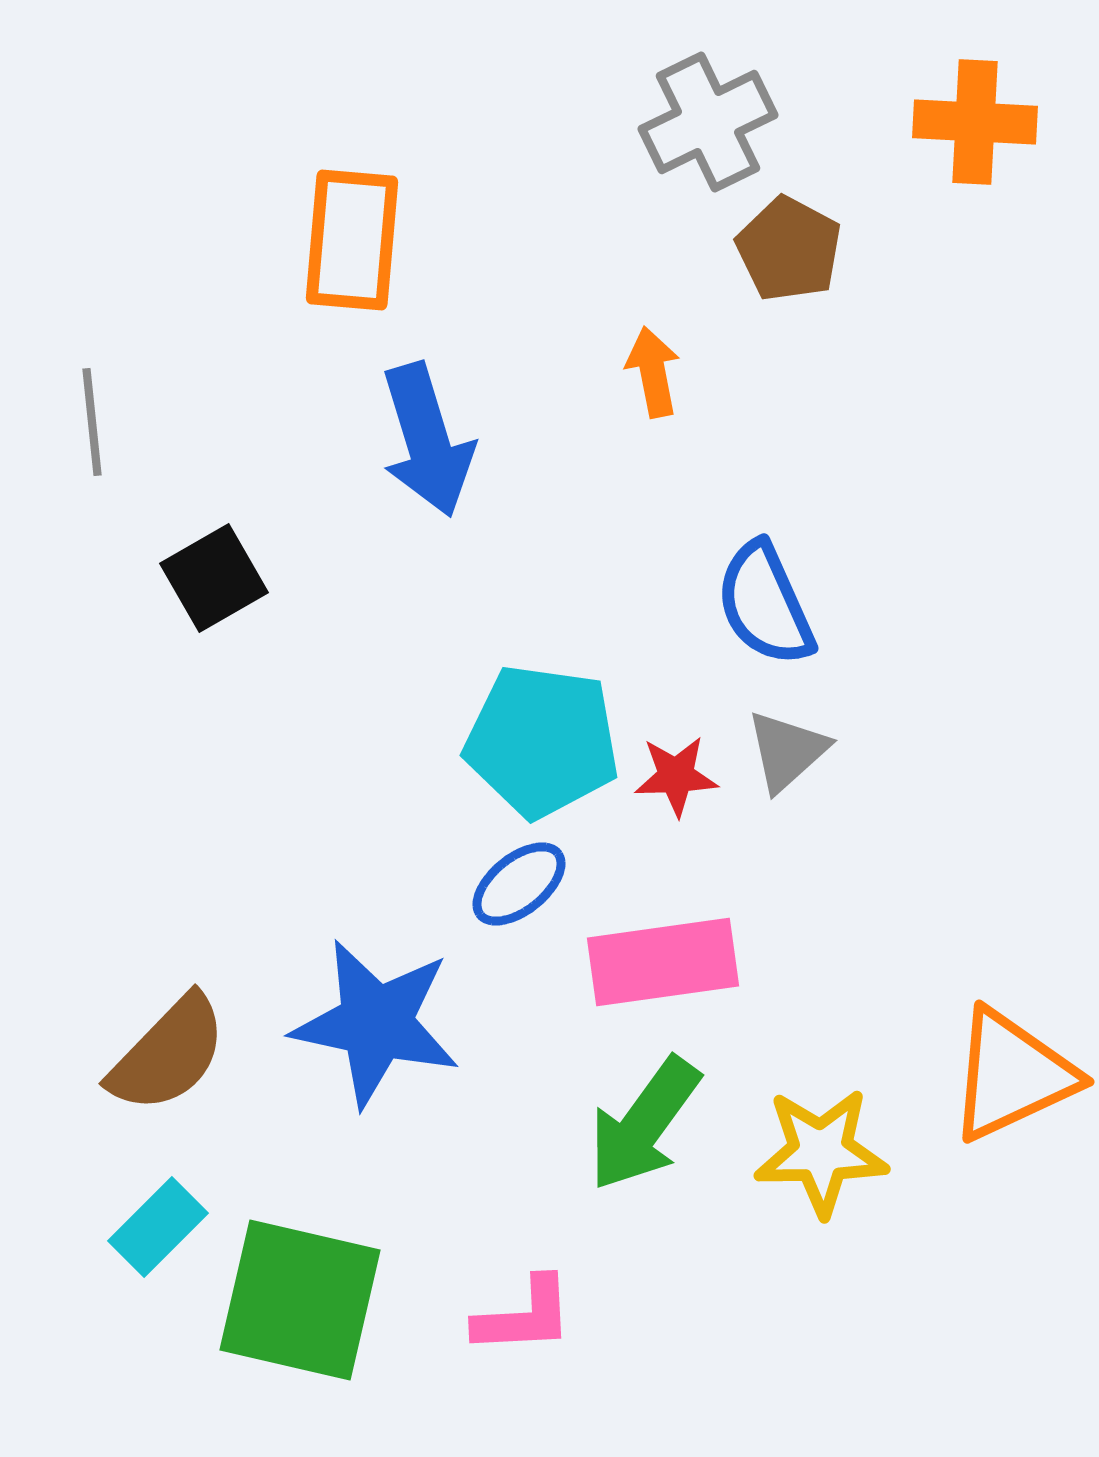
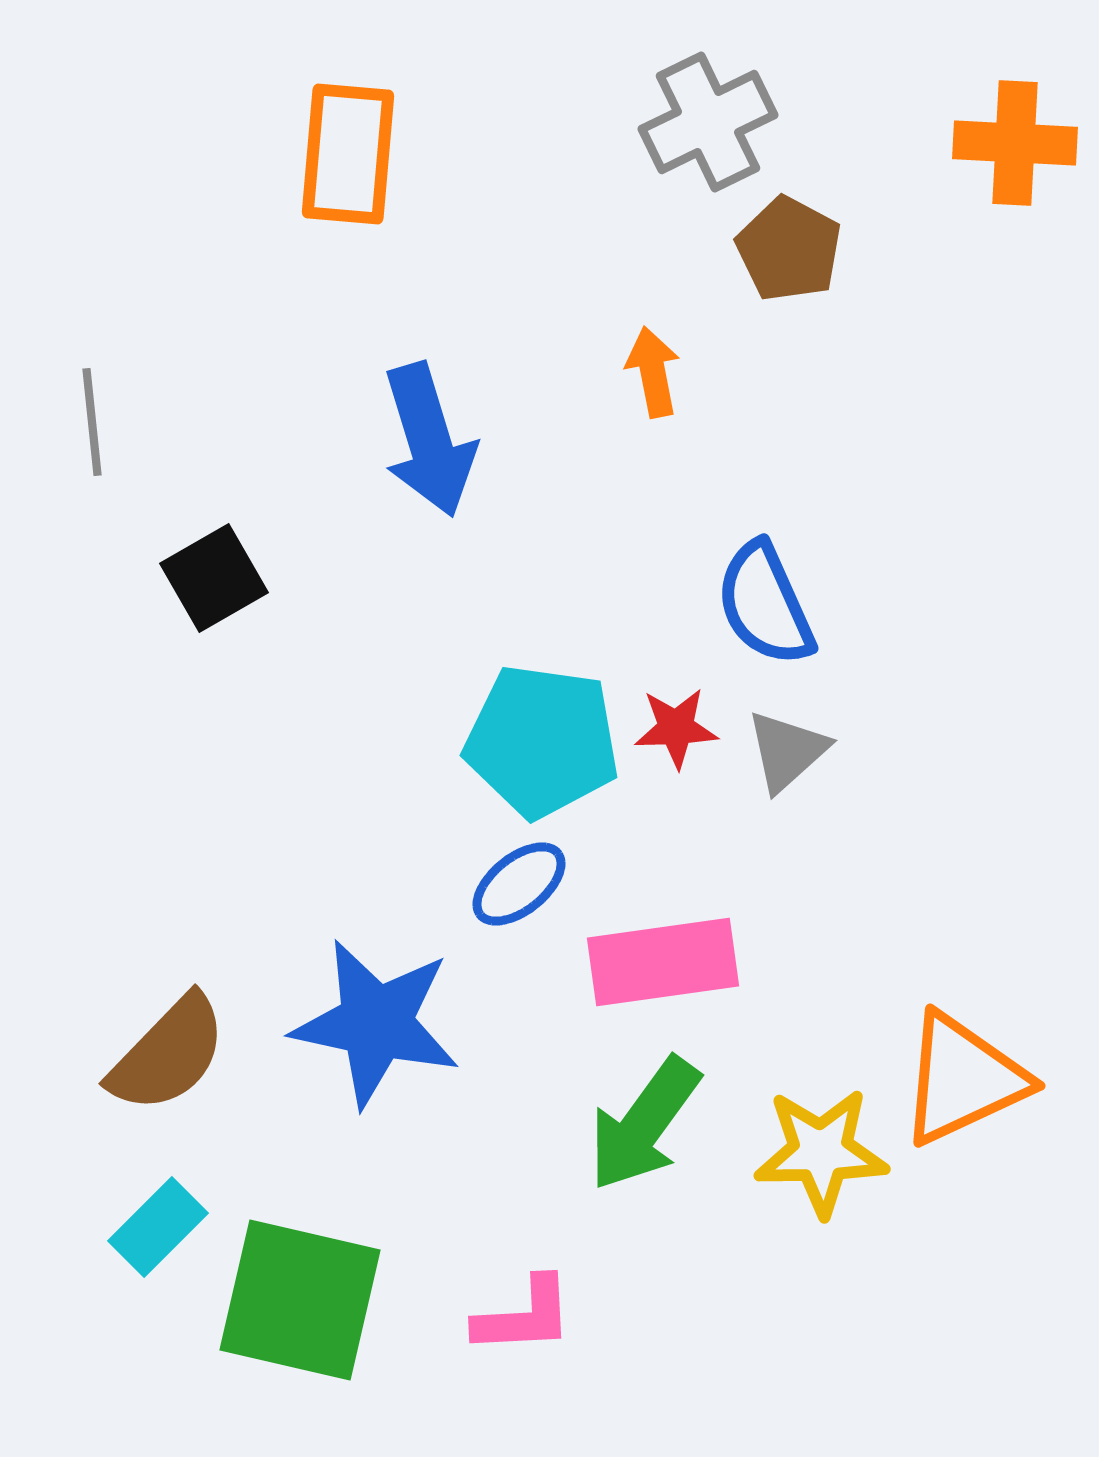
orange cross: moved 40 px right, 21 px down
orange rectangle: moved 4 px left, 86 px up
blue arrow: moved 2 px right
red star: moved 48 px up
orange triangle: moved 49 px left, 4 px down
